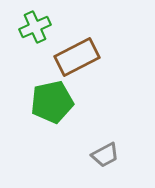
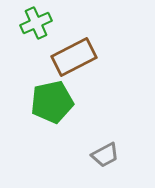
green cross: moved 1 px right, 4 px up
brown rectangle: moved 3 px left
